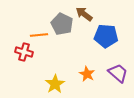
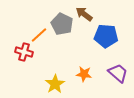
orange line: rotated 36 degrees counterclockwise
orange star: moved 3 px left; rotated 21 degrees counterclockwise
